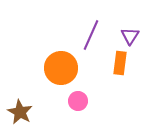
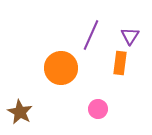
pink circle: moved 20 px right, 8 px down
